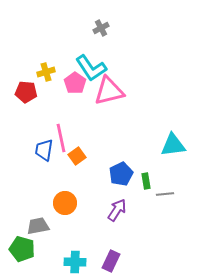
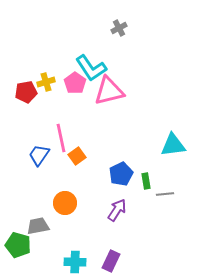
gray cross: moved 18 px right
yellow cross: moved 10 px down
red pentagon: rotated 15 degrees counterclockwise
blue trapezoid: moved 5 px left, 5 px down; rotated 25 degrees clockwise
green pentagon: moved 4 px left, 4 px up
